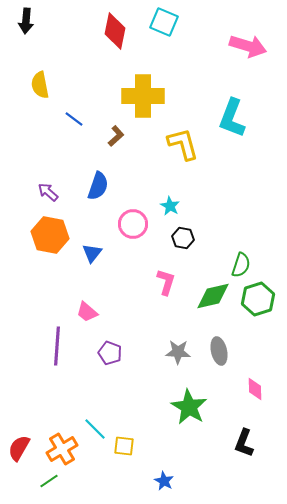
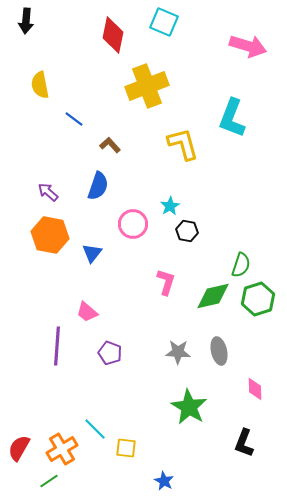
red diamond: moved 2 px left, 4 px down
yellow cross: moved 4 px right, 10 px up; rotated 21 degrees counterclockwise
brown L-shape: moved 6 px left, 9 px down; rotated 90 degrees counterclockwise
cyan star: rotated 12 degrees clockwise
black hexagon: moved 4 px right, 7 px up
yellow square: moved 2 px right, 2 px down
